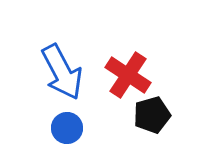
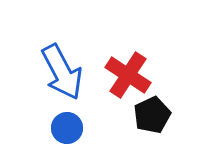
black pentagon: rotated 9 degrees counterclockwise
